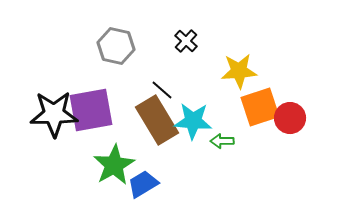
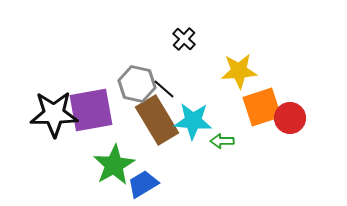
black cross: moved 2 px left, 2 px up
gray hexagon: moved 21 px right, 38 px down
black line: moved 2 px right, 1 px up
orange square: moved 2 px right
